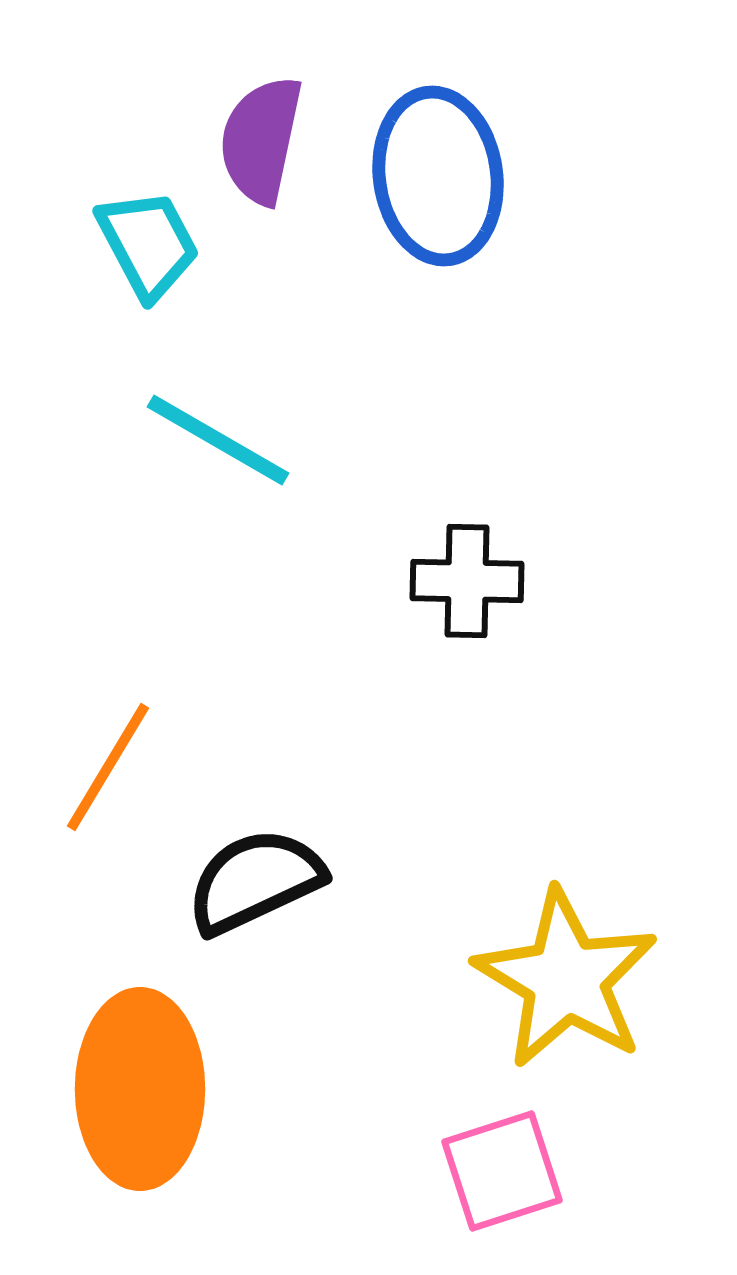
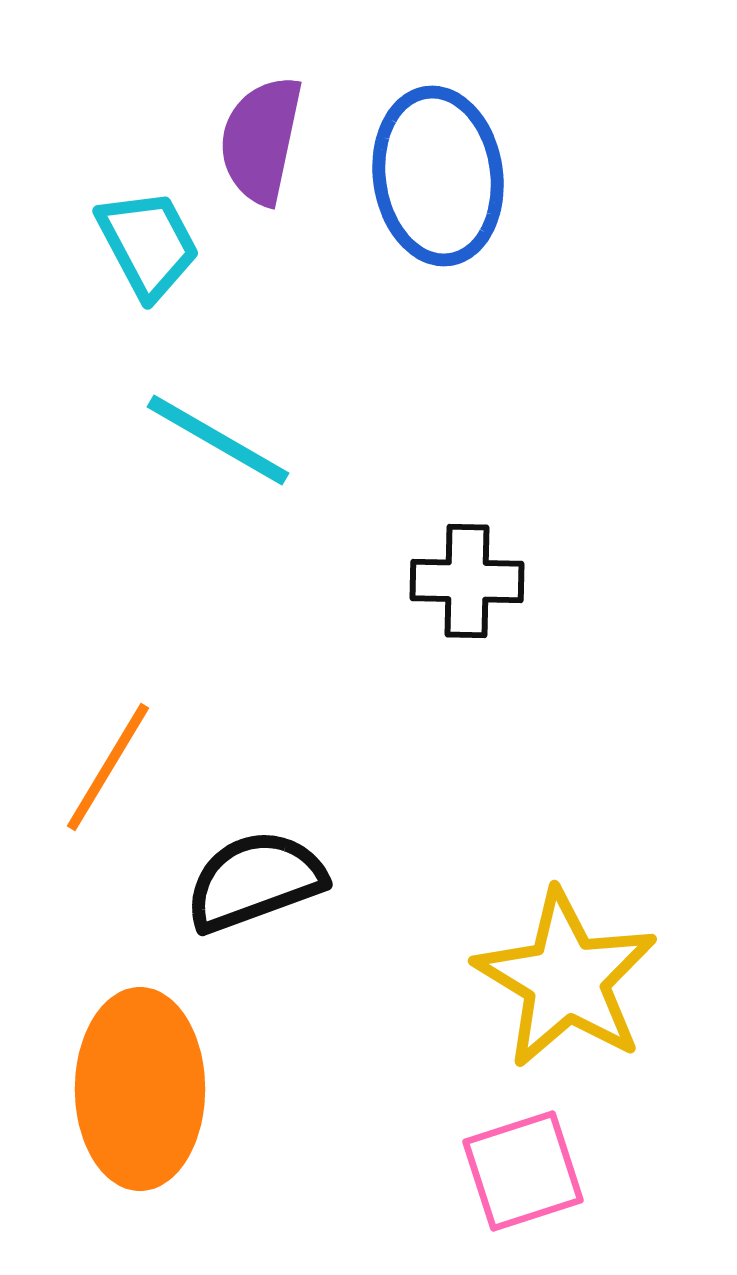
black semicircle: rotated 5 degrees clockwise
pink square: moved 21 px right
